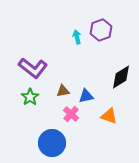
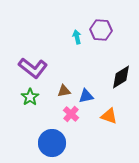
purple hexagon: rotated 25 degrees clockwise
brown triangle: moved 1 px right
